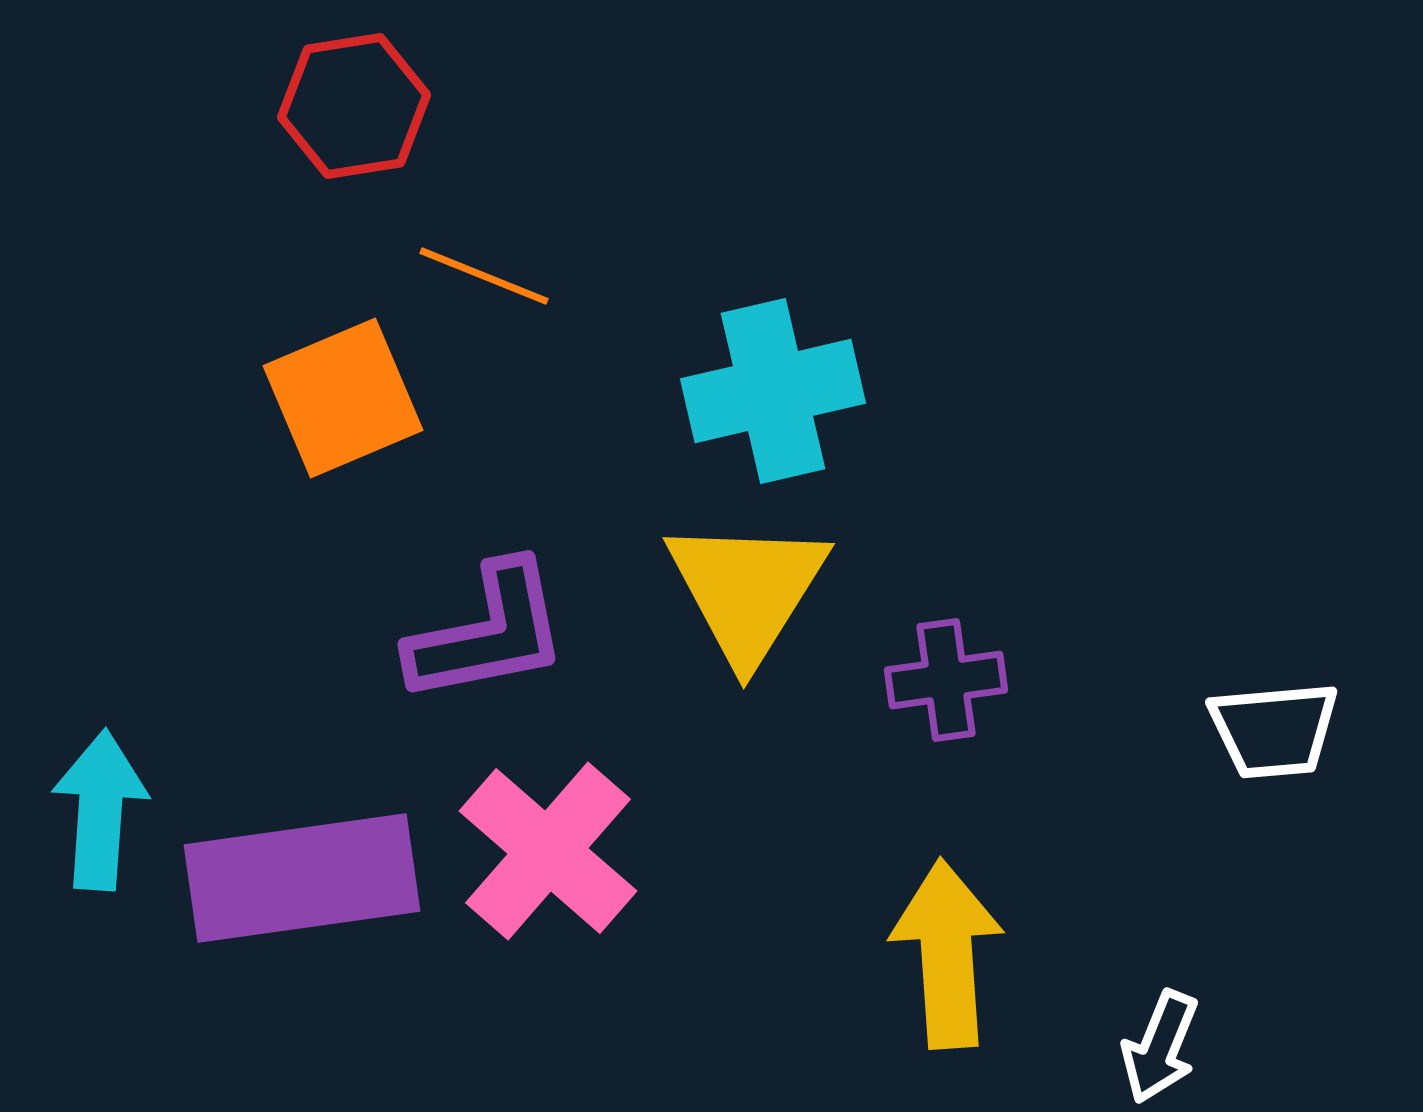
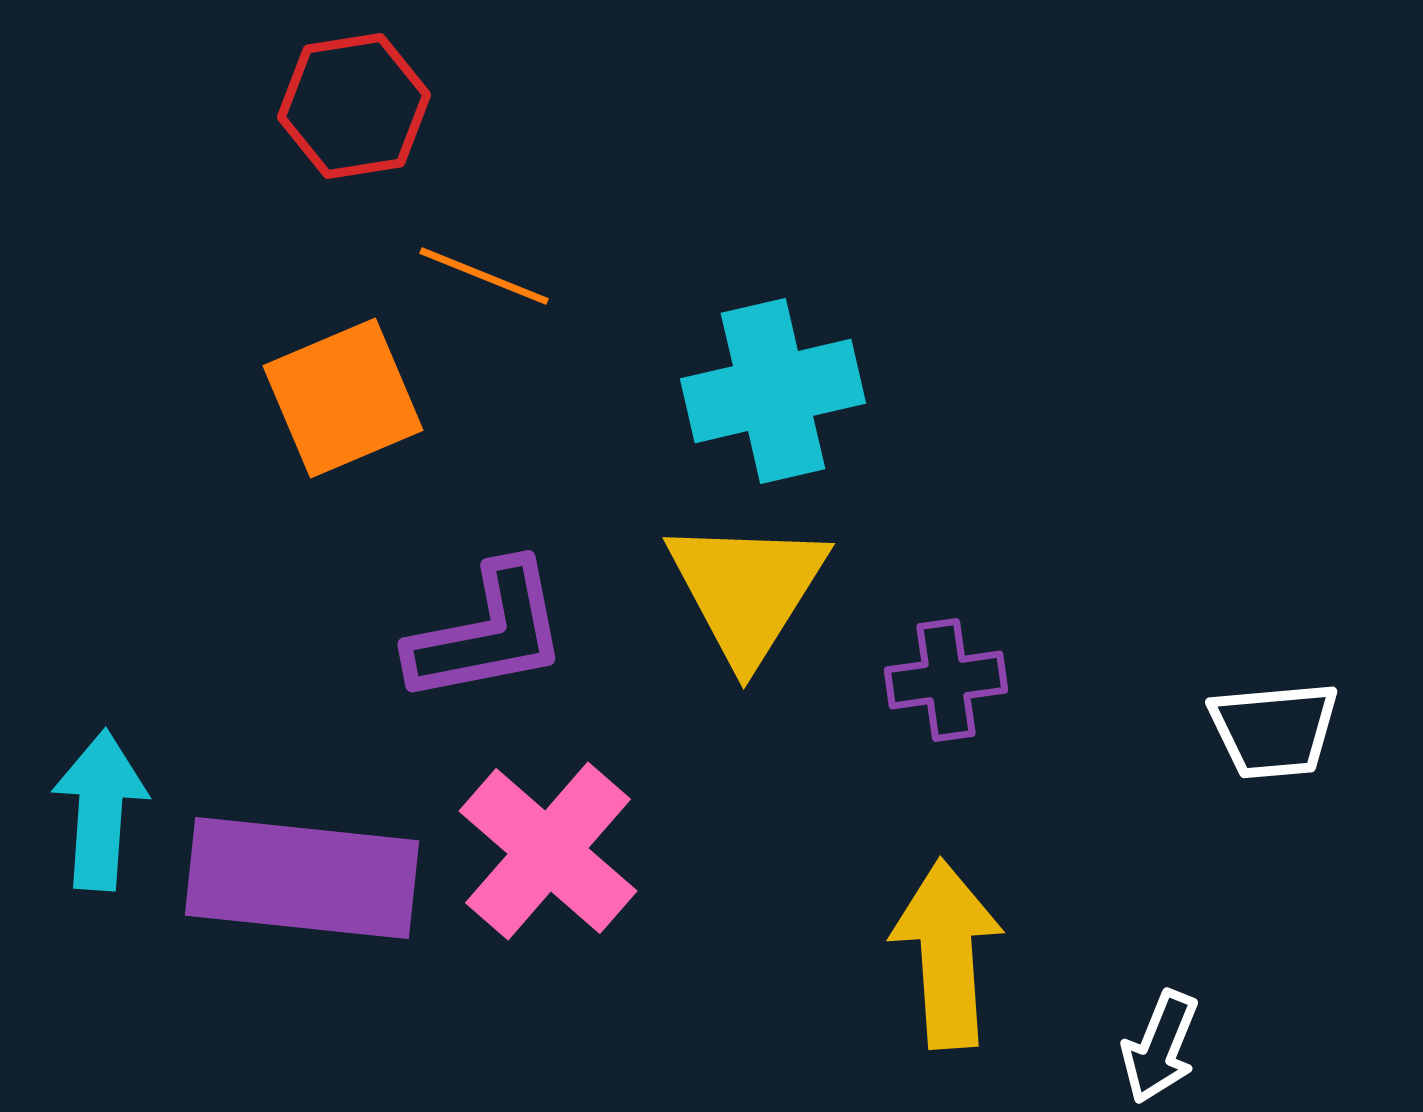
purple rectangle: rotated 14 degrees clockwise
